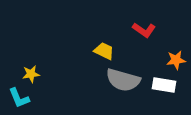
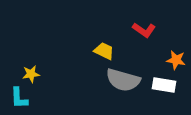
orange star: rotated 18 degrees clockwise
cyan L-shape: rotated 20 degrees clockwise
